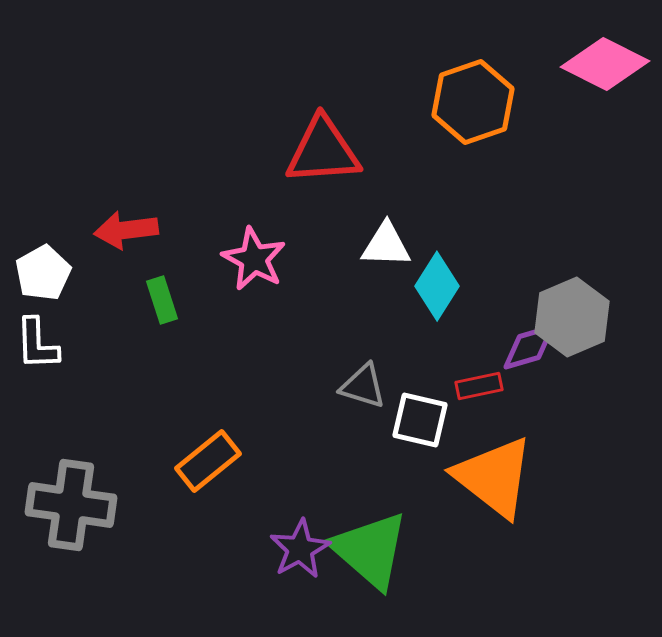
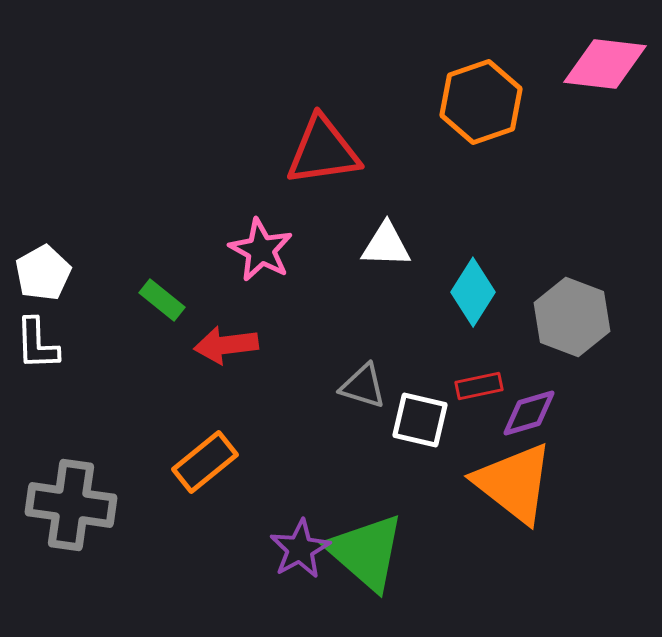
pink diamond: rotated 20 degrees counterclockwise
orange hexagon: moved 8 px right
red triangle: rotated 4 degrees counterclockwise
red arrow: moved 100 px right, 115 px down
pink star: moved 7 px right, 9 px up
cyan diamond: moved 36 px right, 6 px down
green rectangle: rotated 33 degrees counterclockwise
gray hexagon: rotated 16 degrees counterclockwise
purple diamond: moved 66 px down
orange rectangle: moved 3 px left, 1 px down
orange triangle: moved 20 px right, 6 px down
green triangle: moved 4 px left, 2 px down
